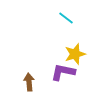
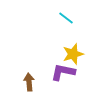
yellow star: moved 2 px left
